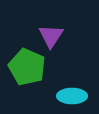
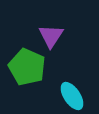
cyan ellipse: rotated 56 degrees clockwise
